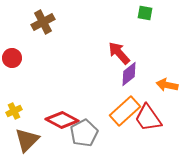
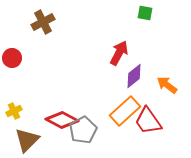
red arrow: rotated 70 degrees clockwise
purple diamond: moved 5 px right, 2 px down
orange arrow: rotated 25 degrees clockwise
red trapezoid: moved 3 px down
gray pentagon: moved 1 px left, 3 px up
